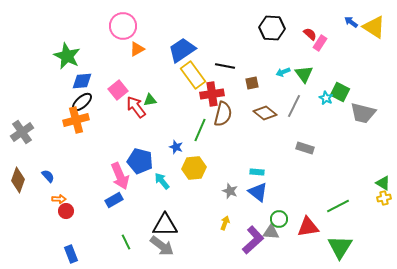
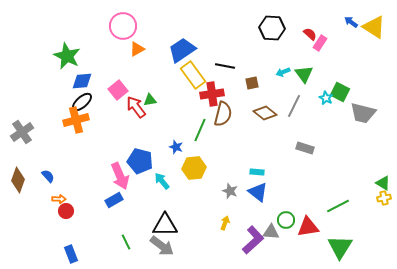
green circle at (279, 219): moved 7 px right, 1 px down
